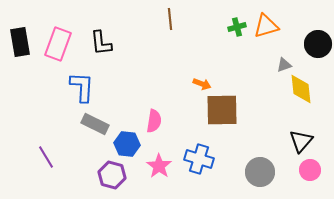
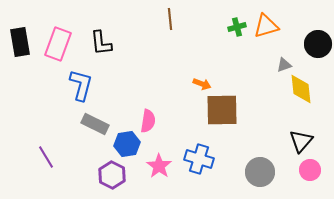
blue L-shape: moved 1 px left, 2 px up; rotated 12 degrees clockwise
pink semicircle: moved 6 px left
blue hexagon: rotated 15 degrees counterclockwise
purple hexagon: rotated 12 degrees clockwise
